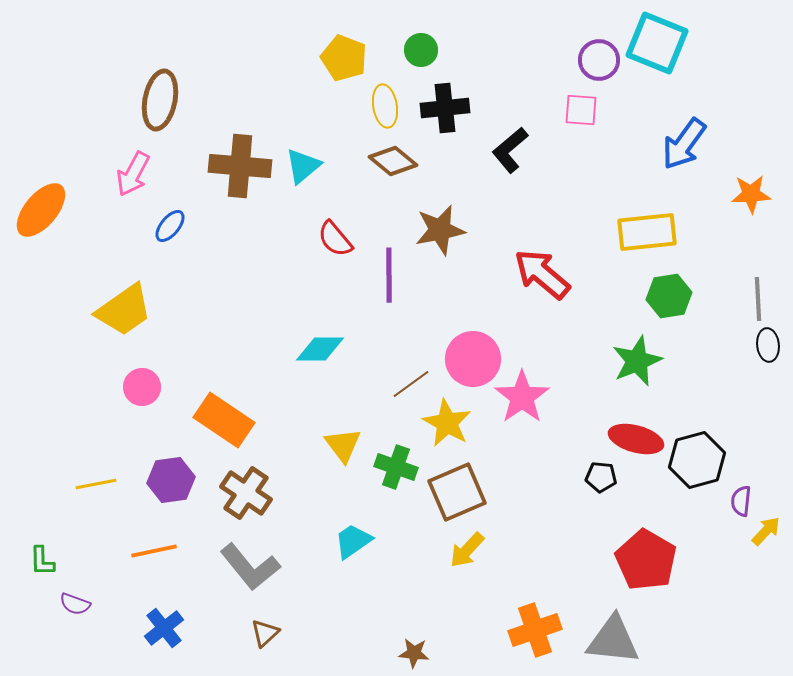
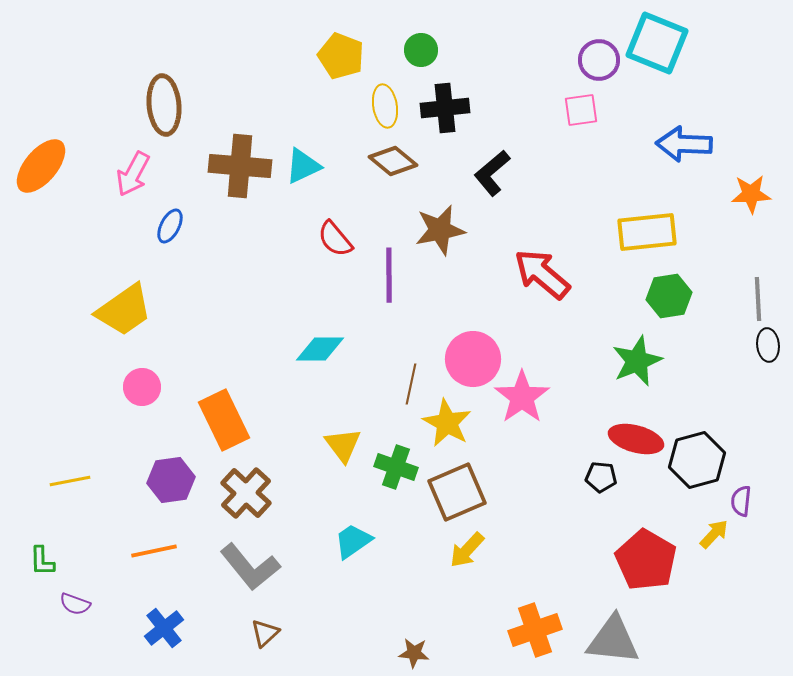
yellow pentagon at (344, 58): moved 3 px left, 2 px up
brown ellipse at (160, 100): moved 4 px right, 5 px down; rotated 16 degrees counterclockwise
pink square at (581, 110): rotated 12 degrees counterclockwise
blue arrow at (684, 144): rotated 56 degrees clockwise
black L-shape at (510, 150): moved 18 px left, 23 px down
cyan triangle at (303, 166): rotated 15 degrees clockwise
orange ellipse at (41, 210): moved 44 px up
blue ellipse at (170, 226): rotated 12 degrees counterclockwise
brown line at (411, 384): rotated 42 degrees counterclockwise
orange rectangle at (224, 420): rotated 30 degrees clockwise
yellow line at (96, 484): moved 26 px left, 3 px up
brown cross at (246, 493): rotated 9 degrees clockwise
yellow arrow at (766, 531): moved 52 px left, 3 px down
